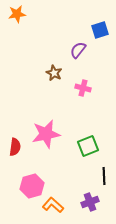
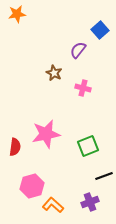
blue square: rotated 24 degrees counterclockwise
black line: rotated 72 degrees clockwise
